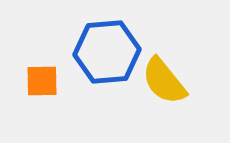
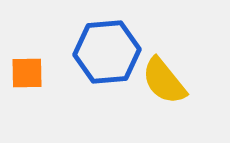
orange square: moved 15 px left, 8 px up
